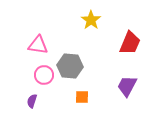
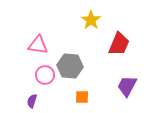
red trapezoid: moved 11 px left, 1 px down
pink circle: moved 1 px right
